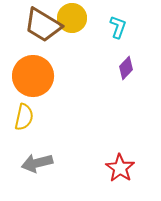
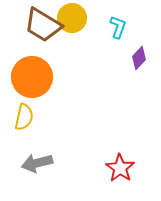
purple diamond: moved 13 px right, 10 px up
orange circle: moved 1 px left, 1 px down
